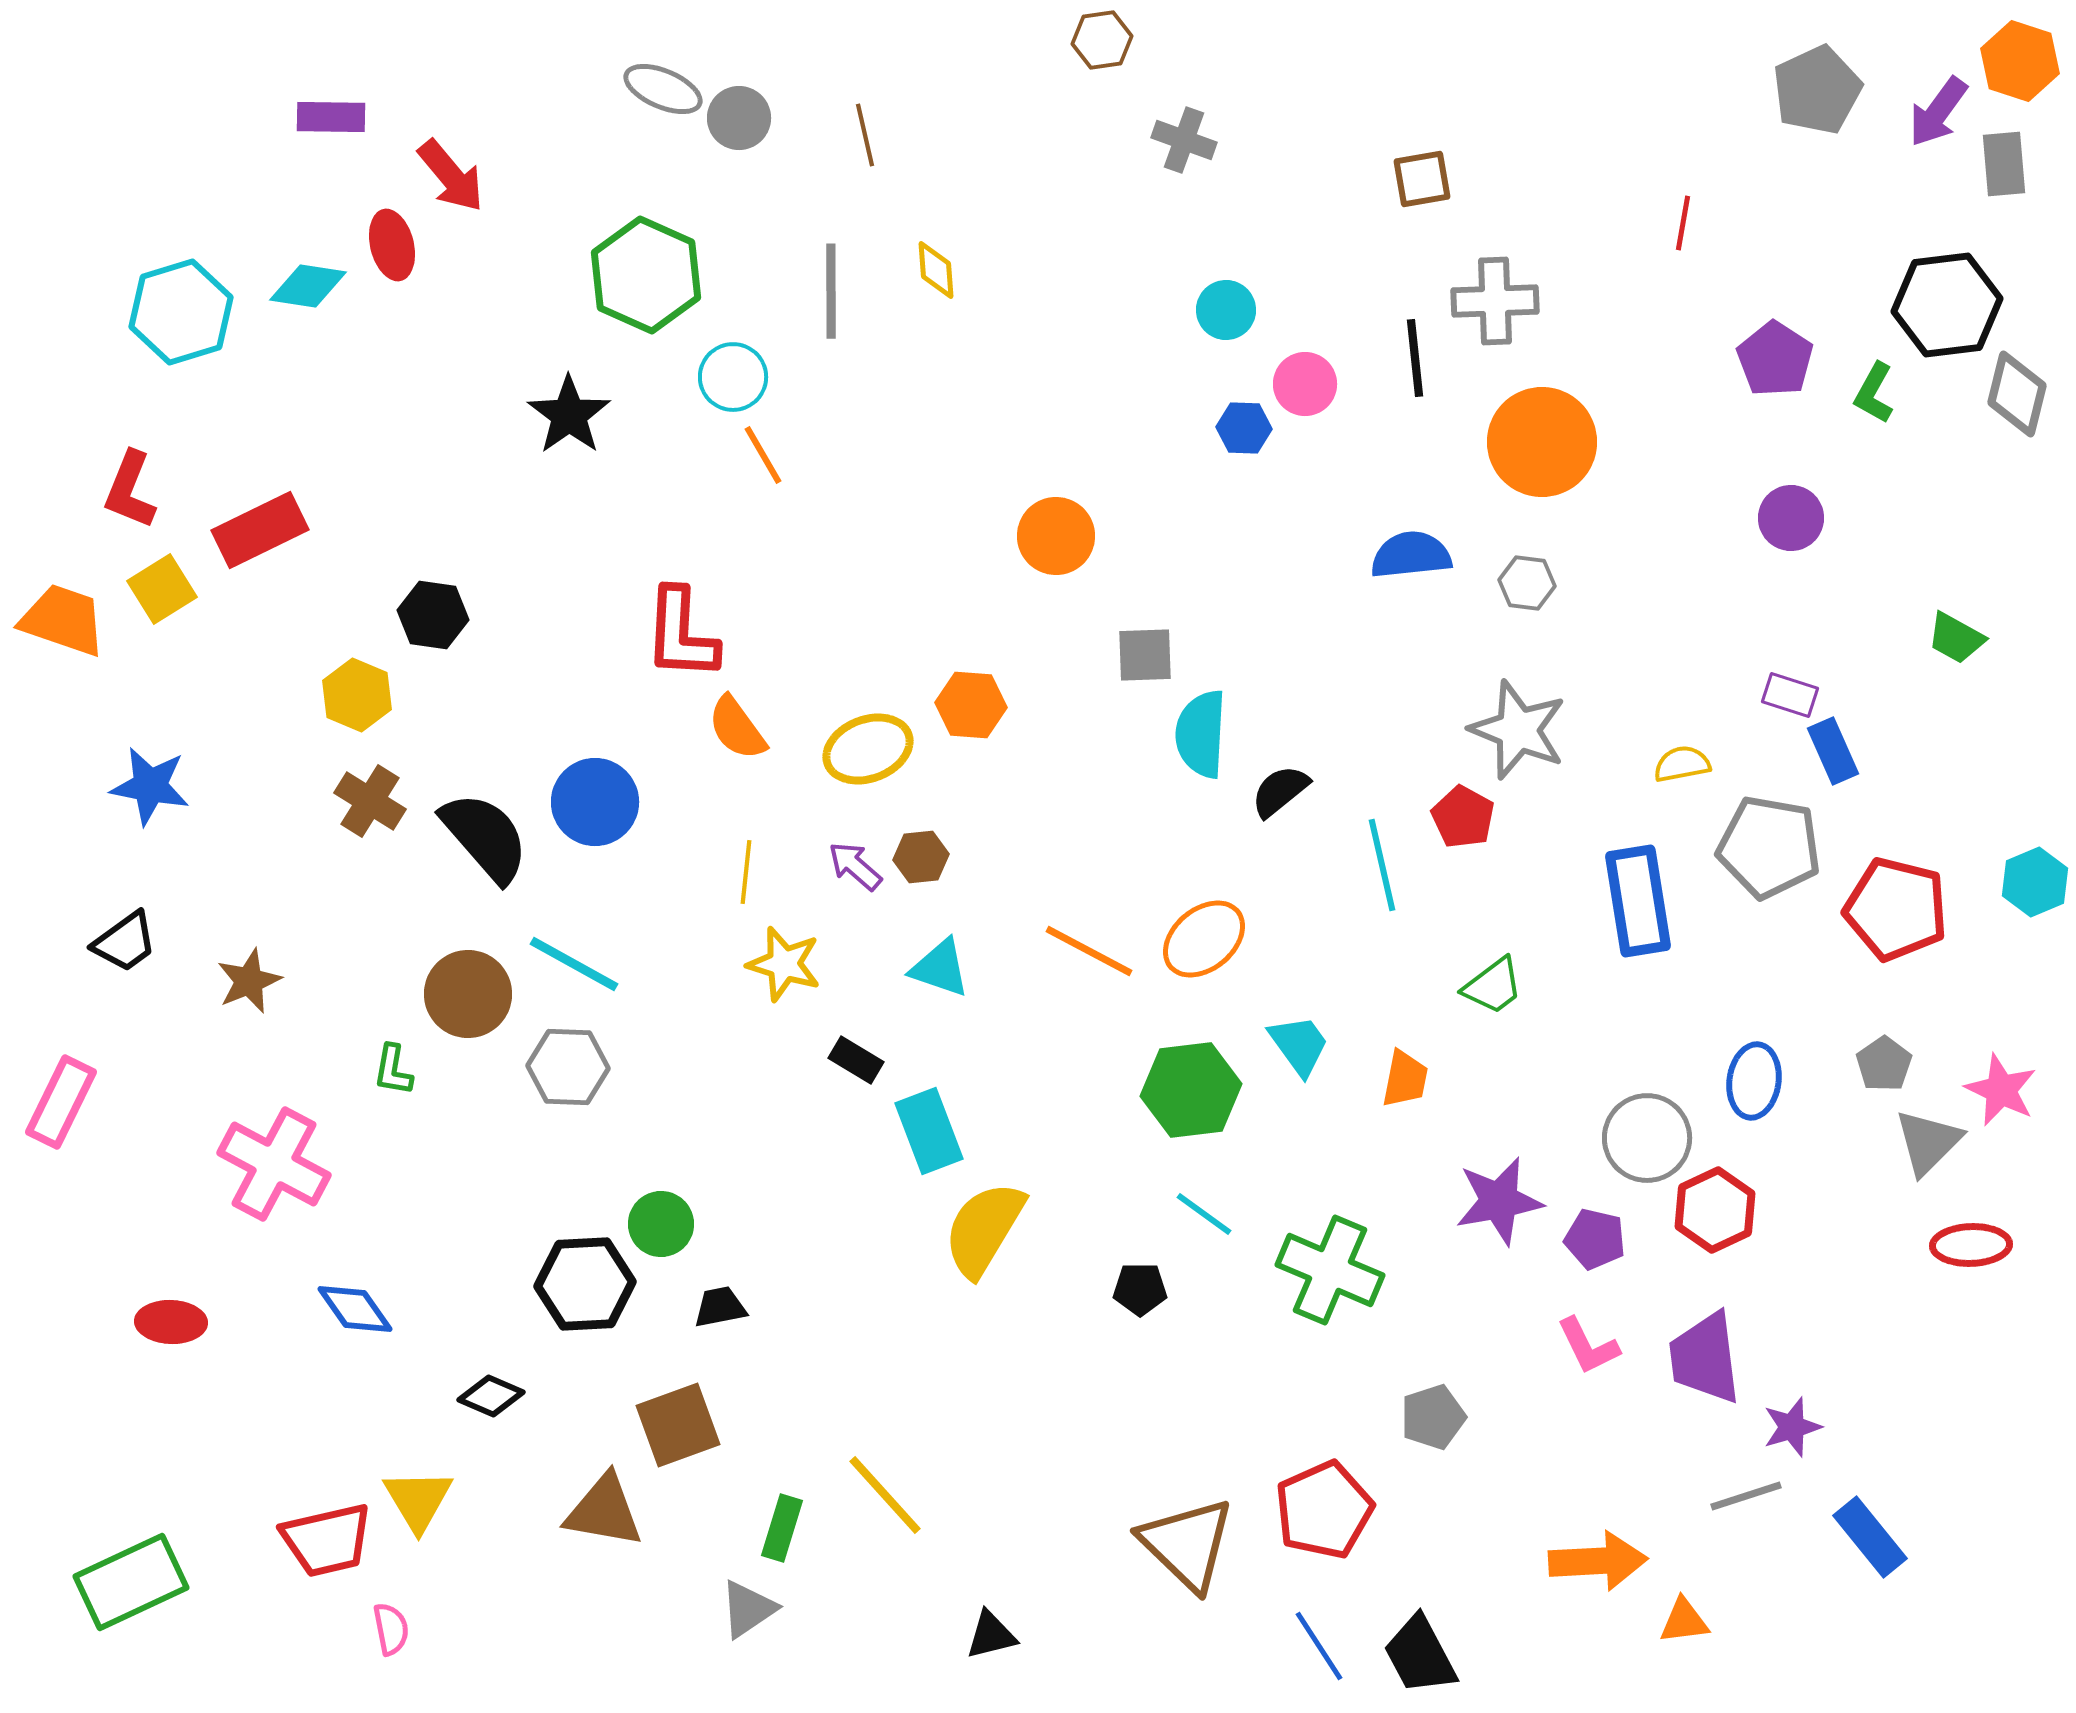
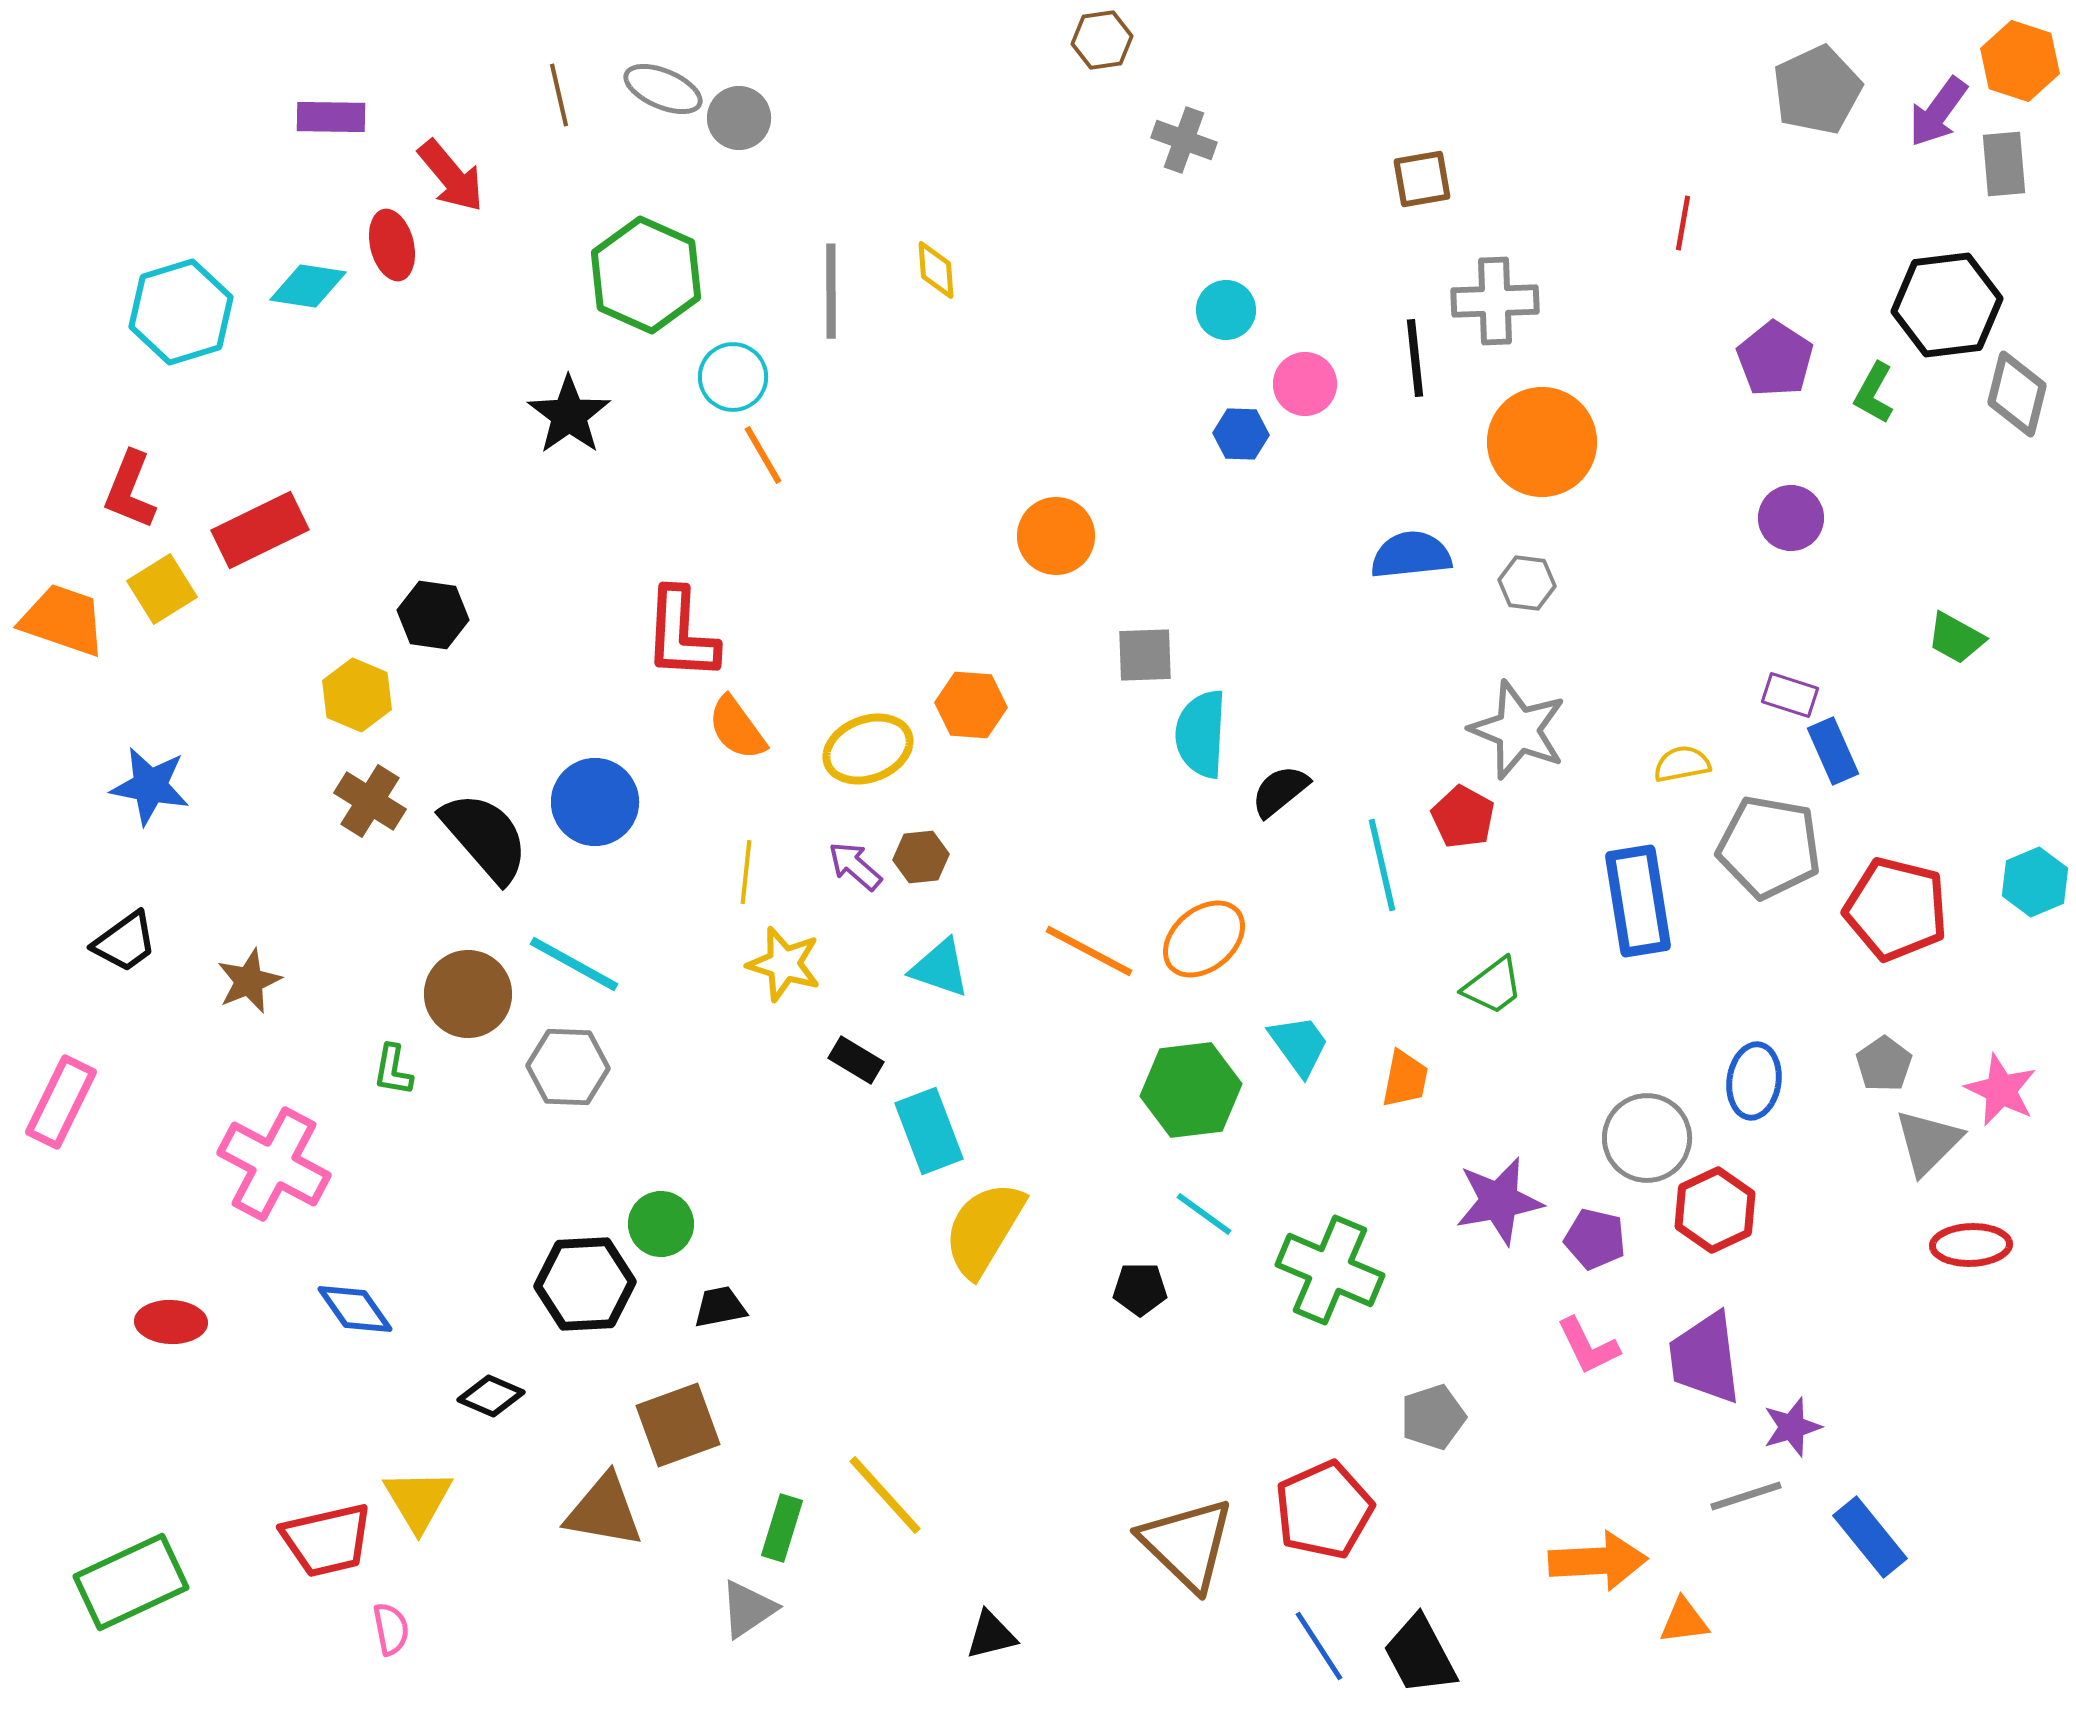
brown line at (865, 135): moved 306 px left, 40 px up
blue hexagon at (1244, 428): moved 3 px left, 6 px down
